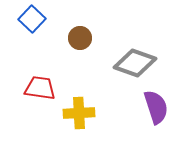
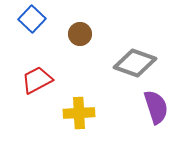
brown circle: moved 4 px up
red trapezoid: moved 3 px left, 8 px up; rotated 36 degrees counterclockwise
